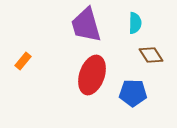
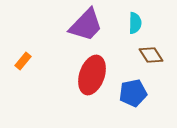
purple trapezoid: rotated 120 degrees counterclockwise
blue pentagon: rotated 12 degrees counterclockwise
